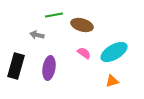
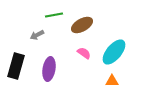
brown ellipse: rotated 45 degrees counterclockwise
gray arrow: rotated 40 degrees counterclockwise
cyan ellipse: rotated 20 degrees counterclockwise
purple ellipse: moved 1 px down
orange triangle: rotated 16 degrees clockwise
